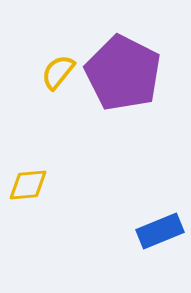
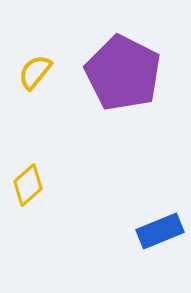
yellow semicircle: moved 23 px left
yellow diamond: rotated 36 degrees counterclockwise
